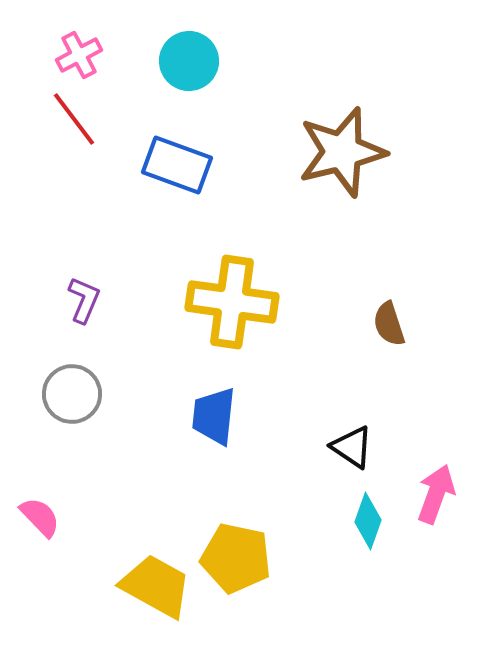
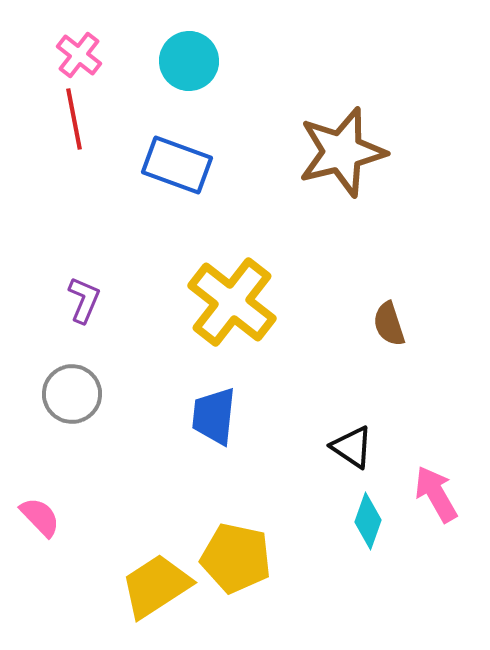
pink cross: rotated 24 degrees counterclockwise
red line: rotated 26 degrees clockwise
yellow cross: rotated 30 degrees clockwise
pink arrow: rotated 50 degrees counterclockwise
yellow trapezoid: rotated 62 degrees counterclockwise
